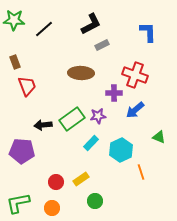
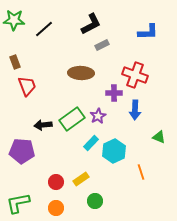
blue L-shape: rotated 90 degrees clockwise
blue arrow: rotated 48 degrees counterclockwise
purple star: rotated 21 degrees counterclockwise
cyan hexagon: moved 7 px left, 1 px down
orange circle: moved 4 px right
